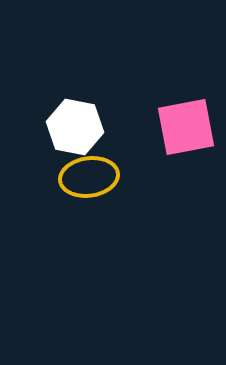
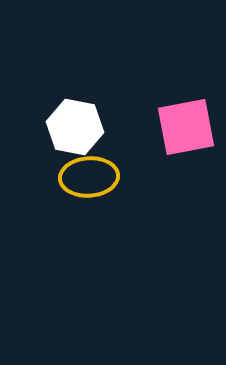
yellow ellipse: rotated 4 degrees clockwise
